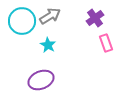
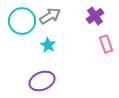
purple cross: moved 2 px up
pink rectangle: moved 1 px down
purple ellipse: moved 1 px right, 1 px down
